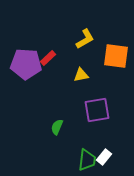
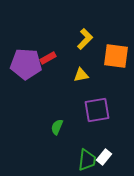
yellow L-shape: rotated 15 degrees counterclockwise
red rectangle: rotated 14 degrees clockwise
